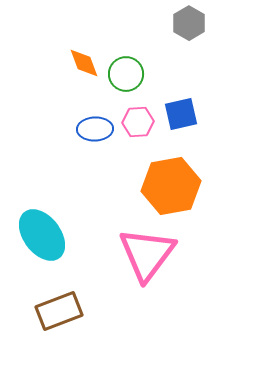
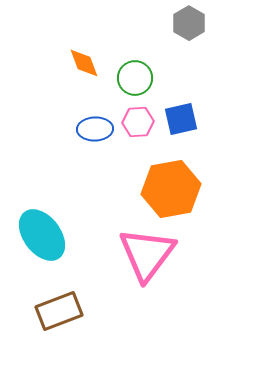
green circle: moved 9 px right, 4 px down
blue square: moved 5 px down
orange hexagon: moved 3 px down
